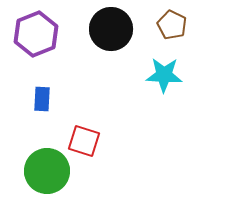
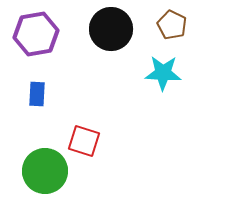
purple hexagon: rotated 12 degrees clockwise
cyan star: moved 1 px left, 2 px up
blue rectangle: moved 5 px left, 5 px up
green circle: moved 2 px left
